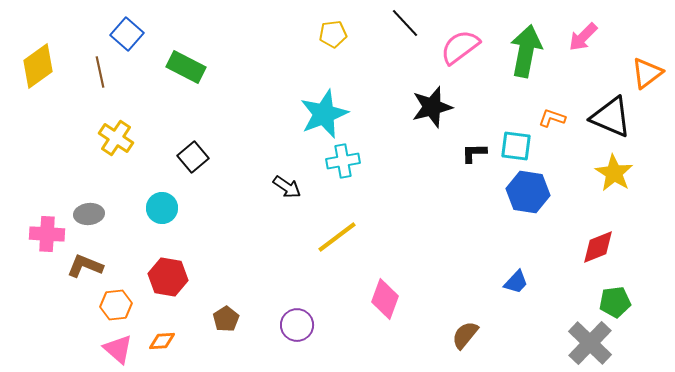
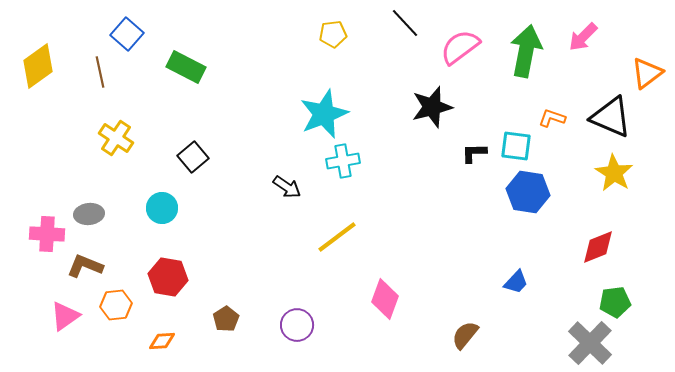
pink triangle: moved 53 px left, 33 px up; rotated 44 degrees clockwise
